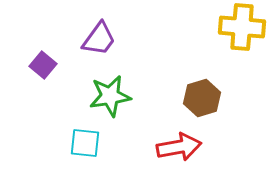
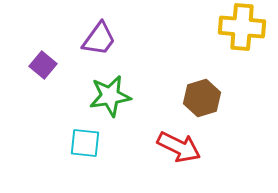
red arrow: rotated 36 degrees clockwise
